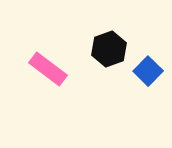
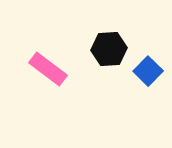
black hexagon: rotated 16 degrees clockwise
